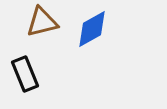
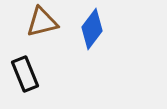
blue diamond: rotated 24 degrees counterclockwise
